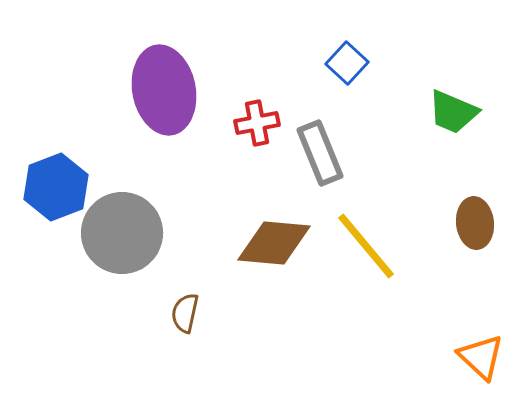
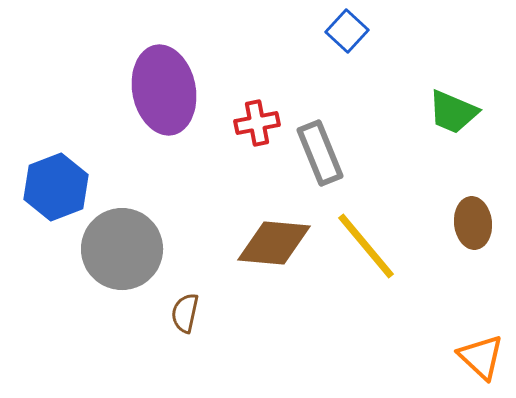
blue square: moved 32 px up
brown ellipse: moved 2 px left
gray circle: moved 16 px down
